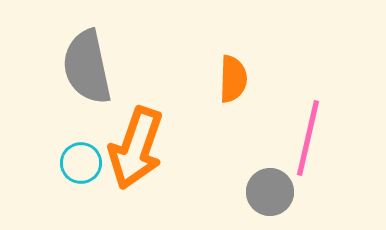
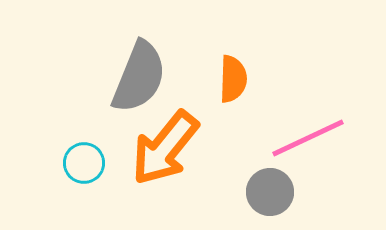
gray semicircle: moved 52 px right, 10 px down; rotated 146 degrees counterclockwise
pink line: rotated 52 degrees clockwise
orange arrow: moved 29 px right; rotated 20 degrees clockwise
cyan circle: moved 3 px right
